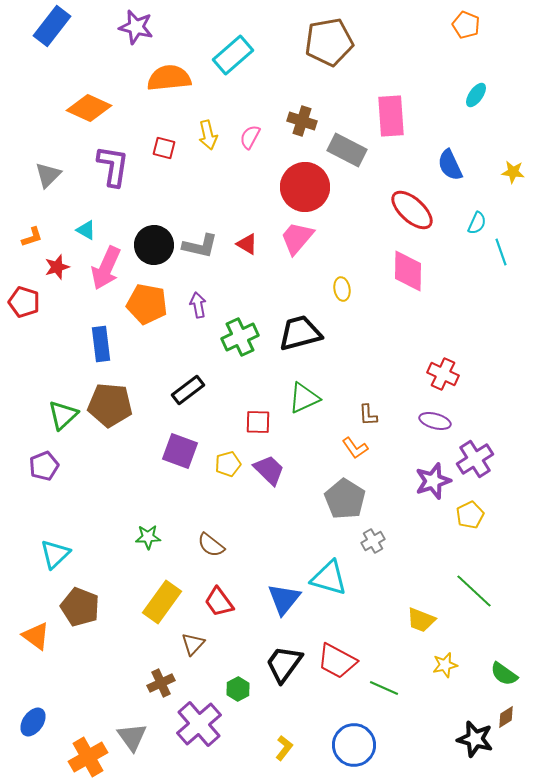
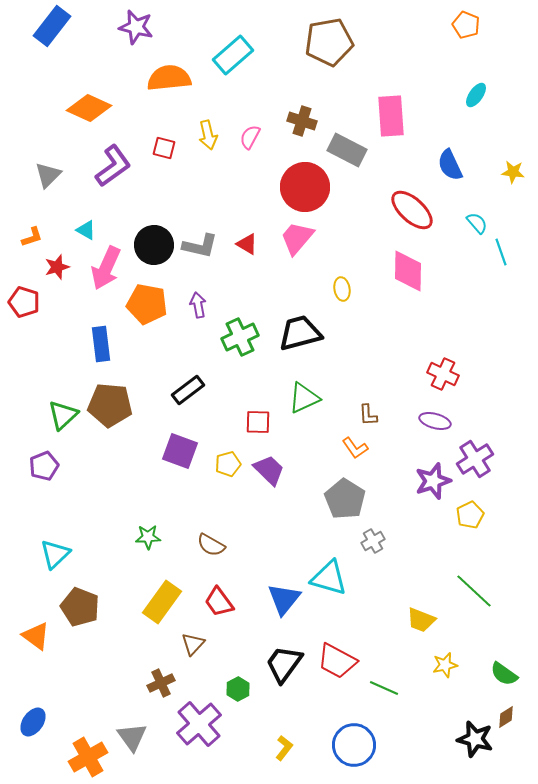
purple L-shape at (113, 166): rotated 45 degrees clockwise
cyan semicircle at (477, 223): rotated 65 degrees counterclockwise
brown semicircle at (211, 545): rotated 8 degrees counterclockwise
